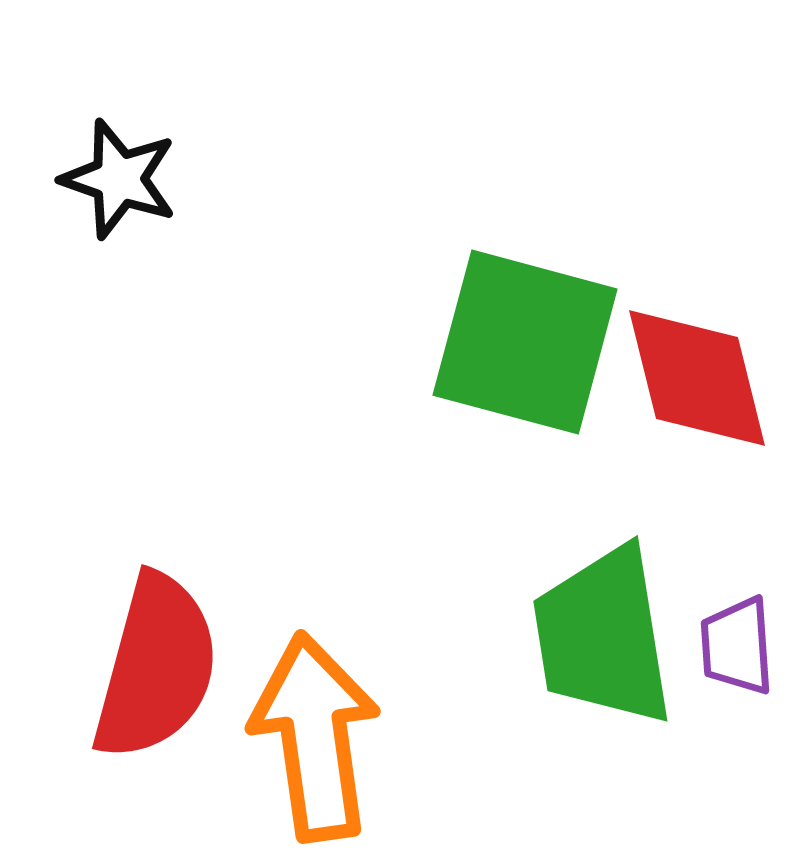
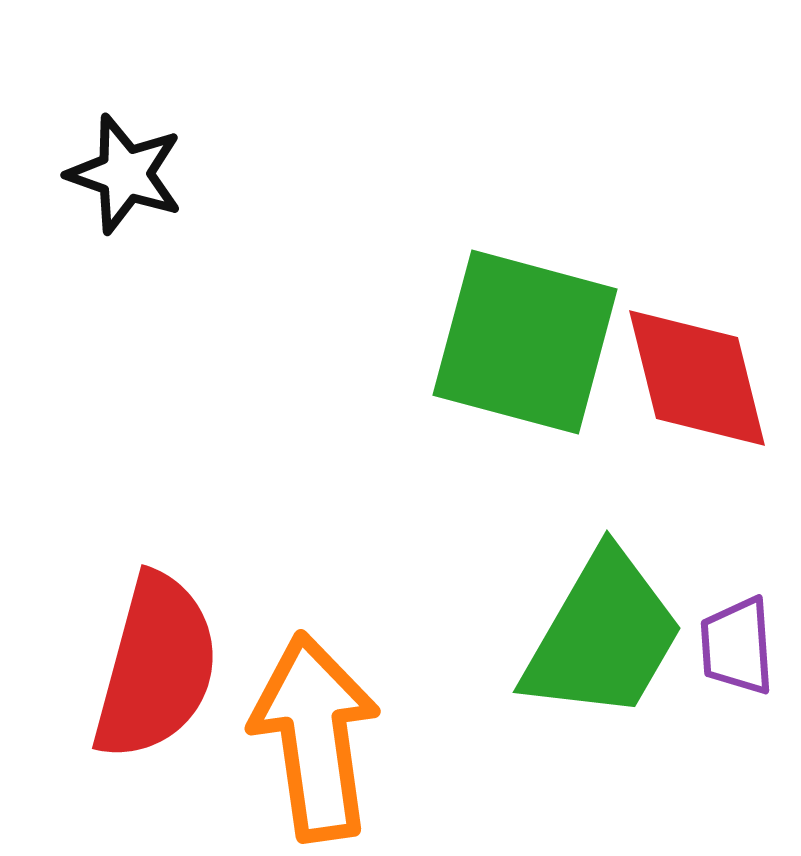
black star: moved 6 px right, 5 px up
green trapezoid: rotated 141 degrees counterclockwise
